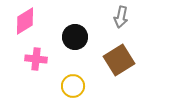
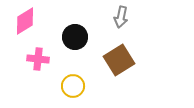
pink cross: moved 2 px right
